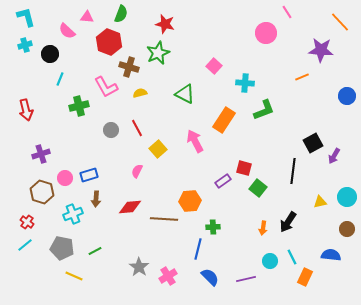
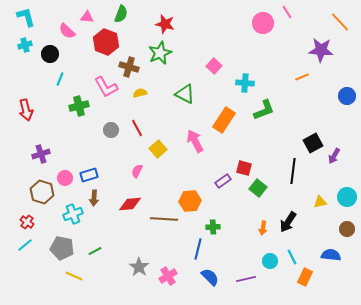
pink circle at (266, 33): moved 3 px left, 10 px up
red hexagon at (109, 42): moved 3 px left
green star at (158, 53): moved 2 px right
brown arrow at (96, 199): moved 2 px left, 1 px up
red diamond at (130, 207): moved 3 px up
